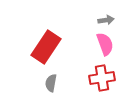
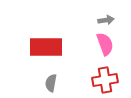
red rectangle: rotated 56 degrees clockwise
red cross: moved 3 px right, 2 px down
